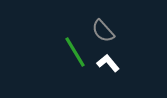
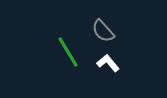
green line: moved 7 px left
